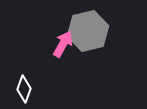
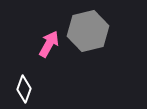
pink arrow: moved 14 px left
